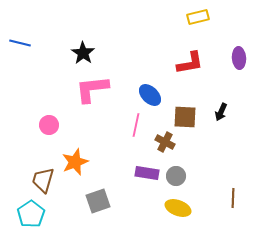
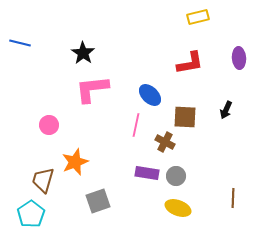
black arrow: moved 5 px right, 2 px up
